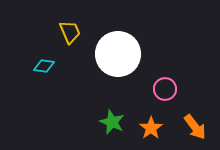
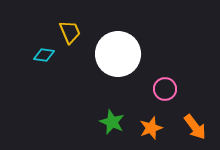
cyan diamond: moved 11 px up
orange star: rotated 15 degrees clockwise
